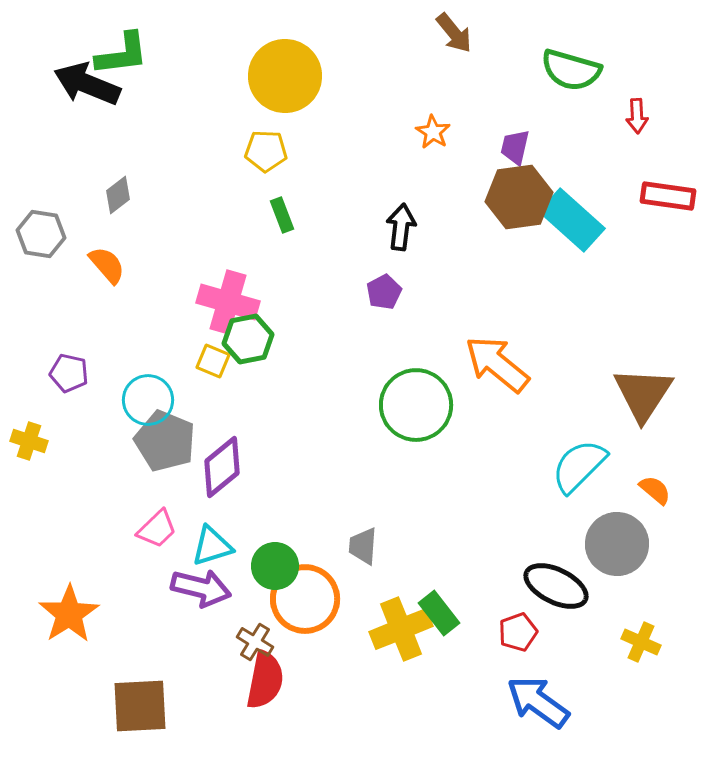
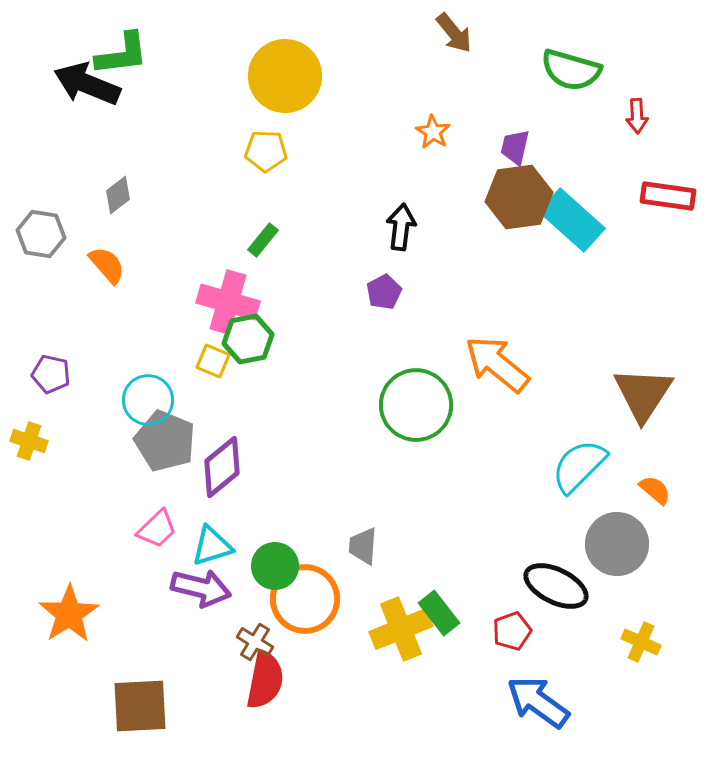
green rectangle at (282, 215): moved 19 px left, 25 px down; rotated 60 degrees clockwise
purple pentagon at (69, 373): moved 18 px left, 1 px down
red pentagon at (518, 632): moved 6 px left, 1 px up
